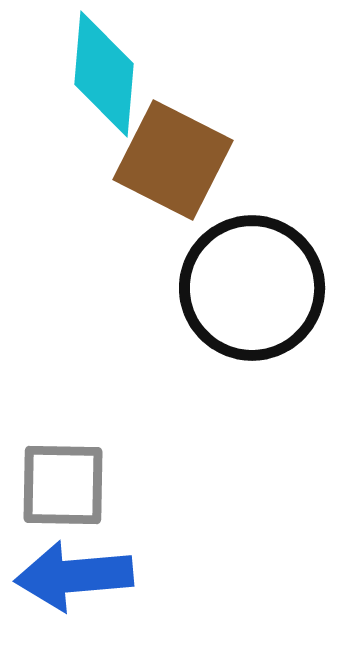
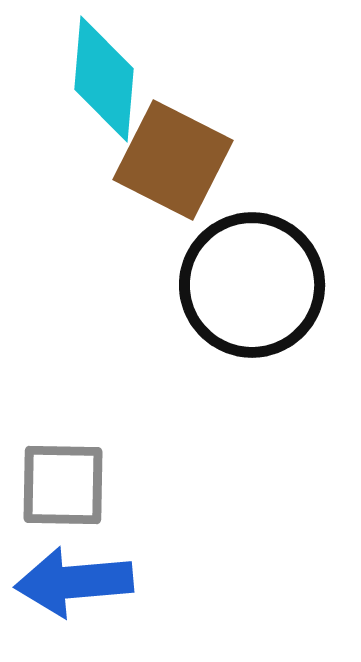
cyan diamond: moved 5 px down
black circle: moved 3 px up
blue arrow: moved 6 px down
